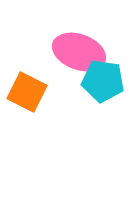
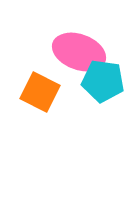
orange square: moved 13 px right
